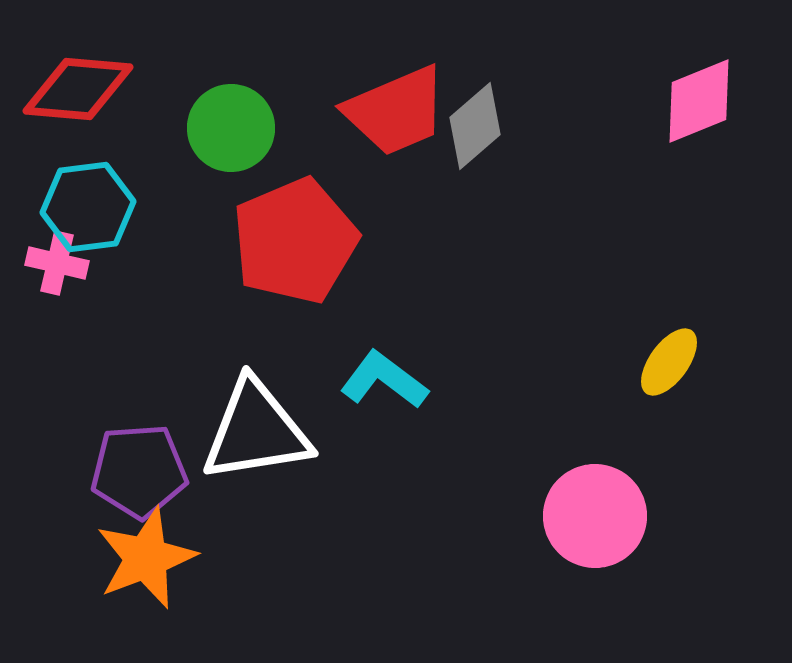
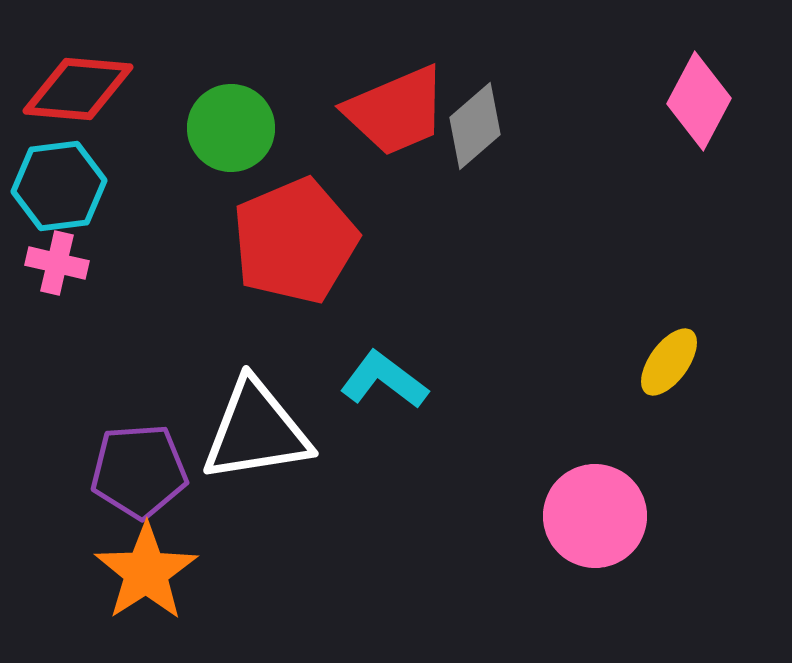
pink diamond: rotated 40 degrees counterclockwise
cyan hexagon: moved 29 px left, 21 px up
orange star: moved 14 px down; rotated 12 degrees counterclockwise
